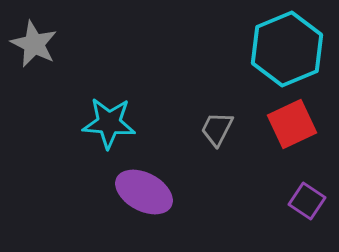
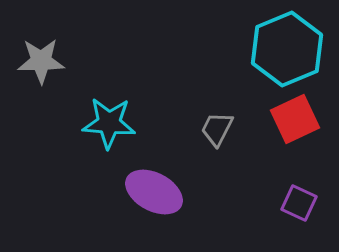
gray star: moved 7 px right, 17 px down; rotated 27 degrees counterclockwise
red square: moved 3 px right, 5 px up
purple ellipse: moved 10 px right
purple square: moved 8 px left, 2 px down; rotated 9 degrees counterclockwise
